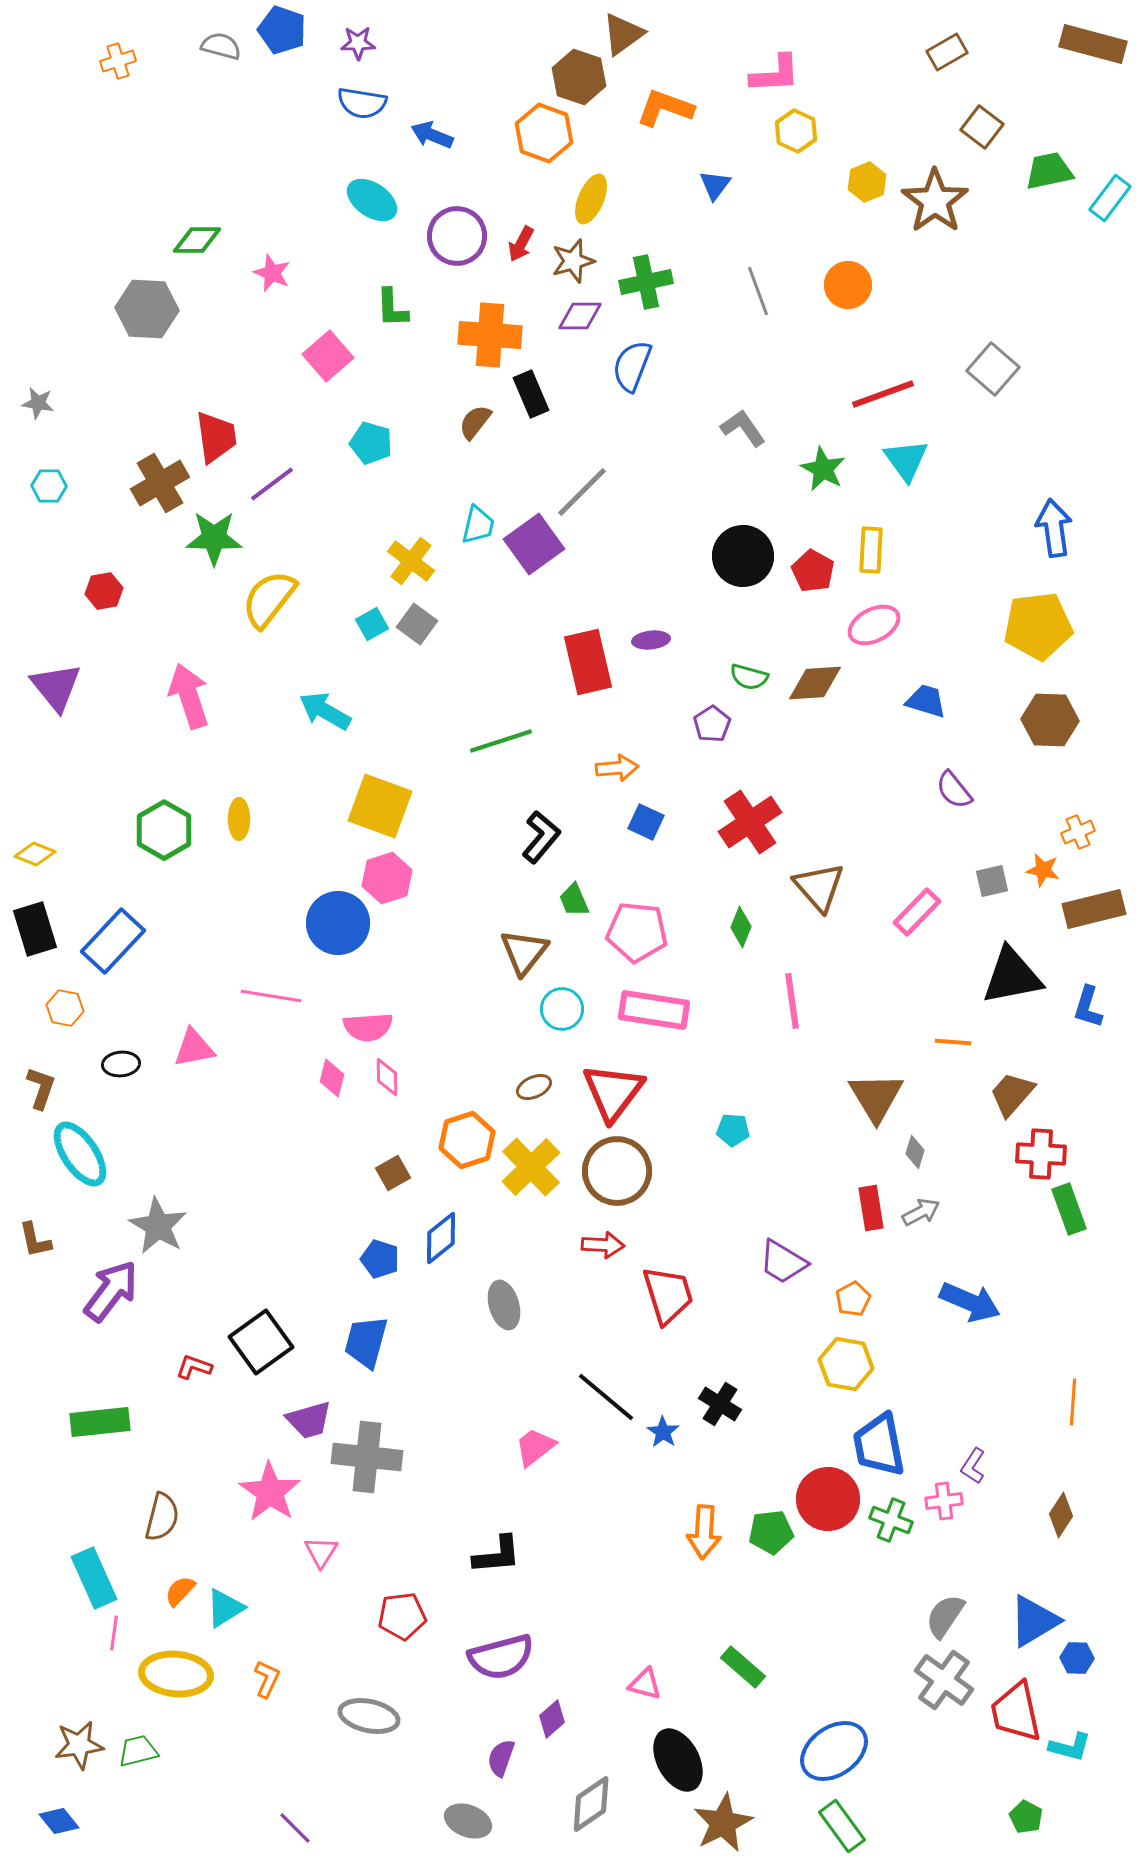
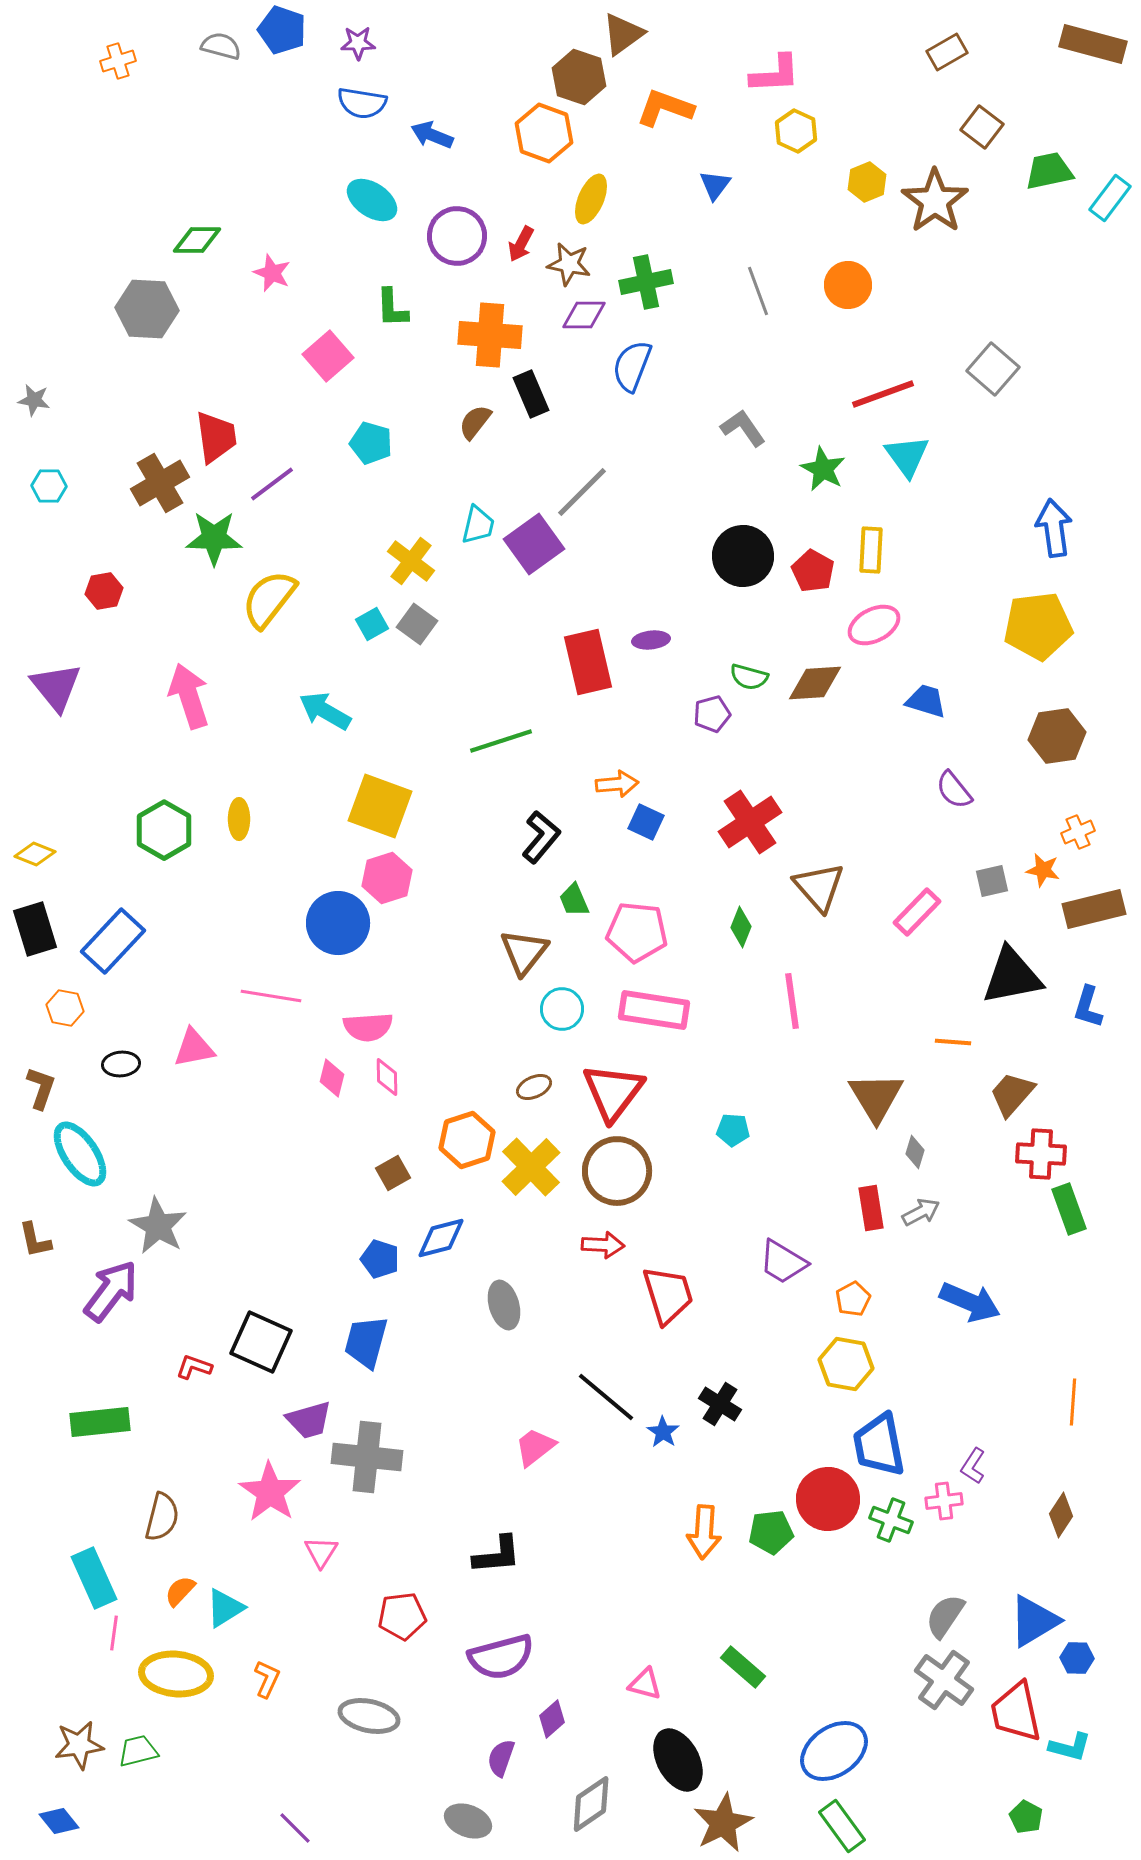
brown star at (573, 261): moved 4 px left, 3 px down; rotated 27 degrees clockwise
purple diamond at (580, 316): moved 4 px right, 1 px up
gray star at (38, 403): moved 4 px left, 3 px up
cyan triangle at (906, 460): moved 1 px right, 4 px up
brown hexagon at (1050, 720): moved 7 px right, 16 px down; rotated 10 degrees counterclockwise
purple pentagon at (712, 724): moved 10 px up; rotated 18 degrees clockwise
orange arrow at (617, 768): moved 16 px down
blue diamond at (441, 1238): rotated 24 degrees clockwise
black square at (261, 1342): rotated 30 degrees counterclockwise
